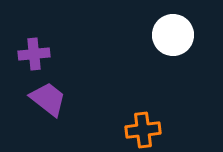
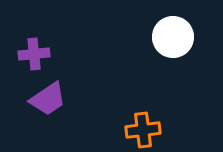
white circle: moved 2 px down
purple trapezoid: rotated 108 degrees clockwise
